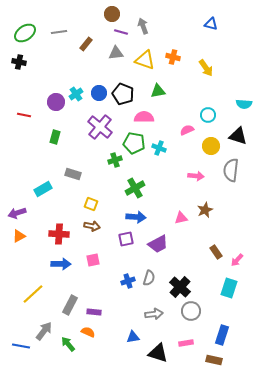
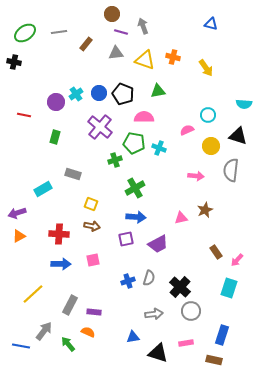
black cross at (19, 62): moved 5 px left
